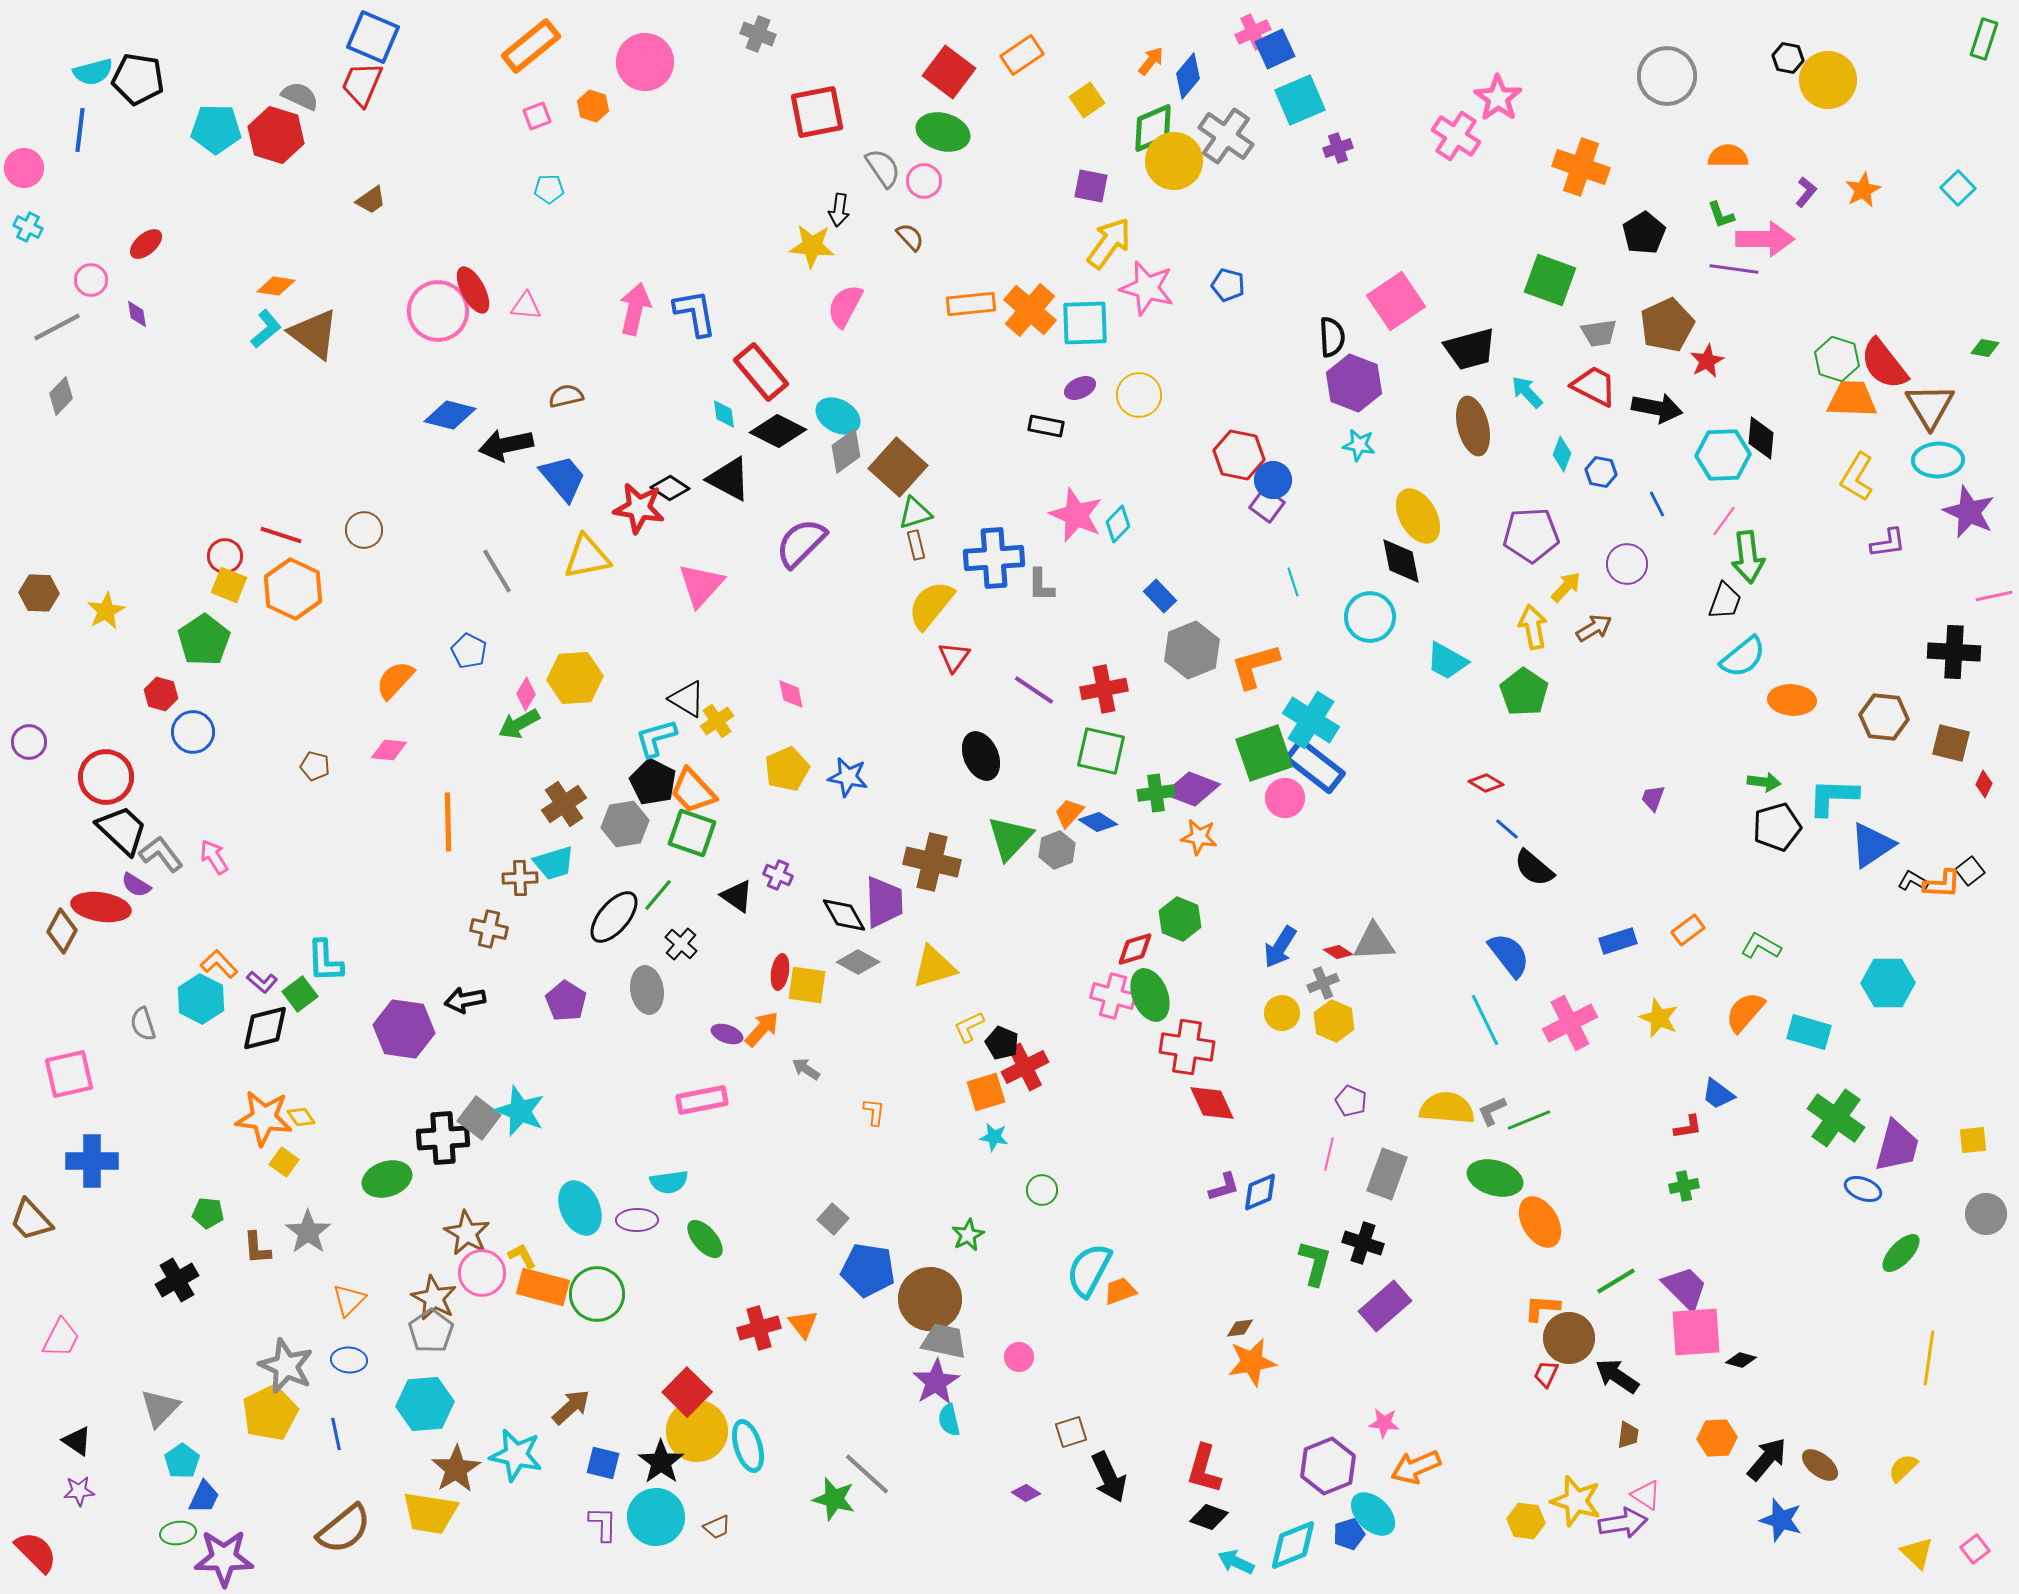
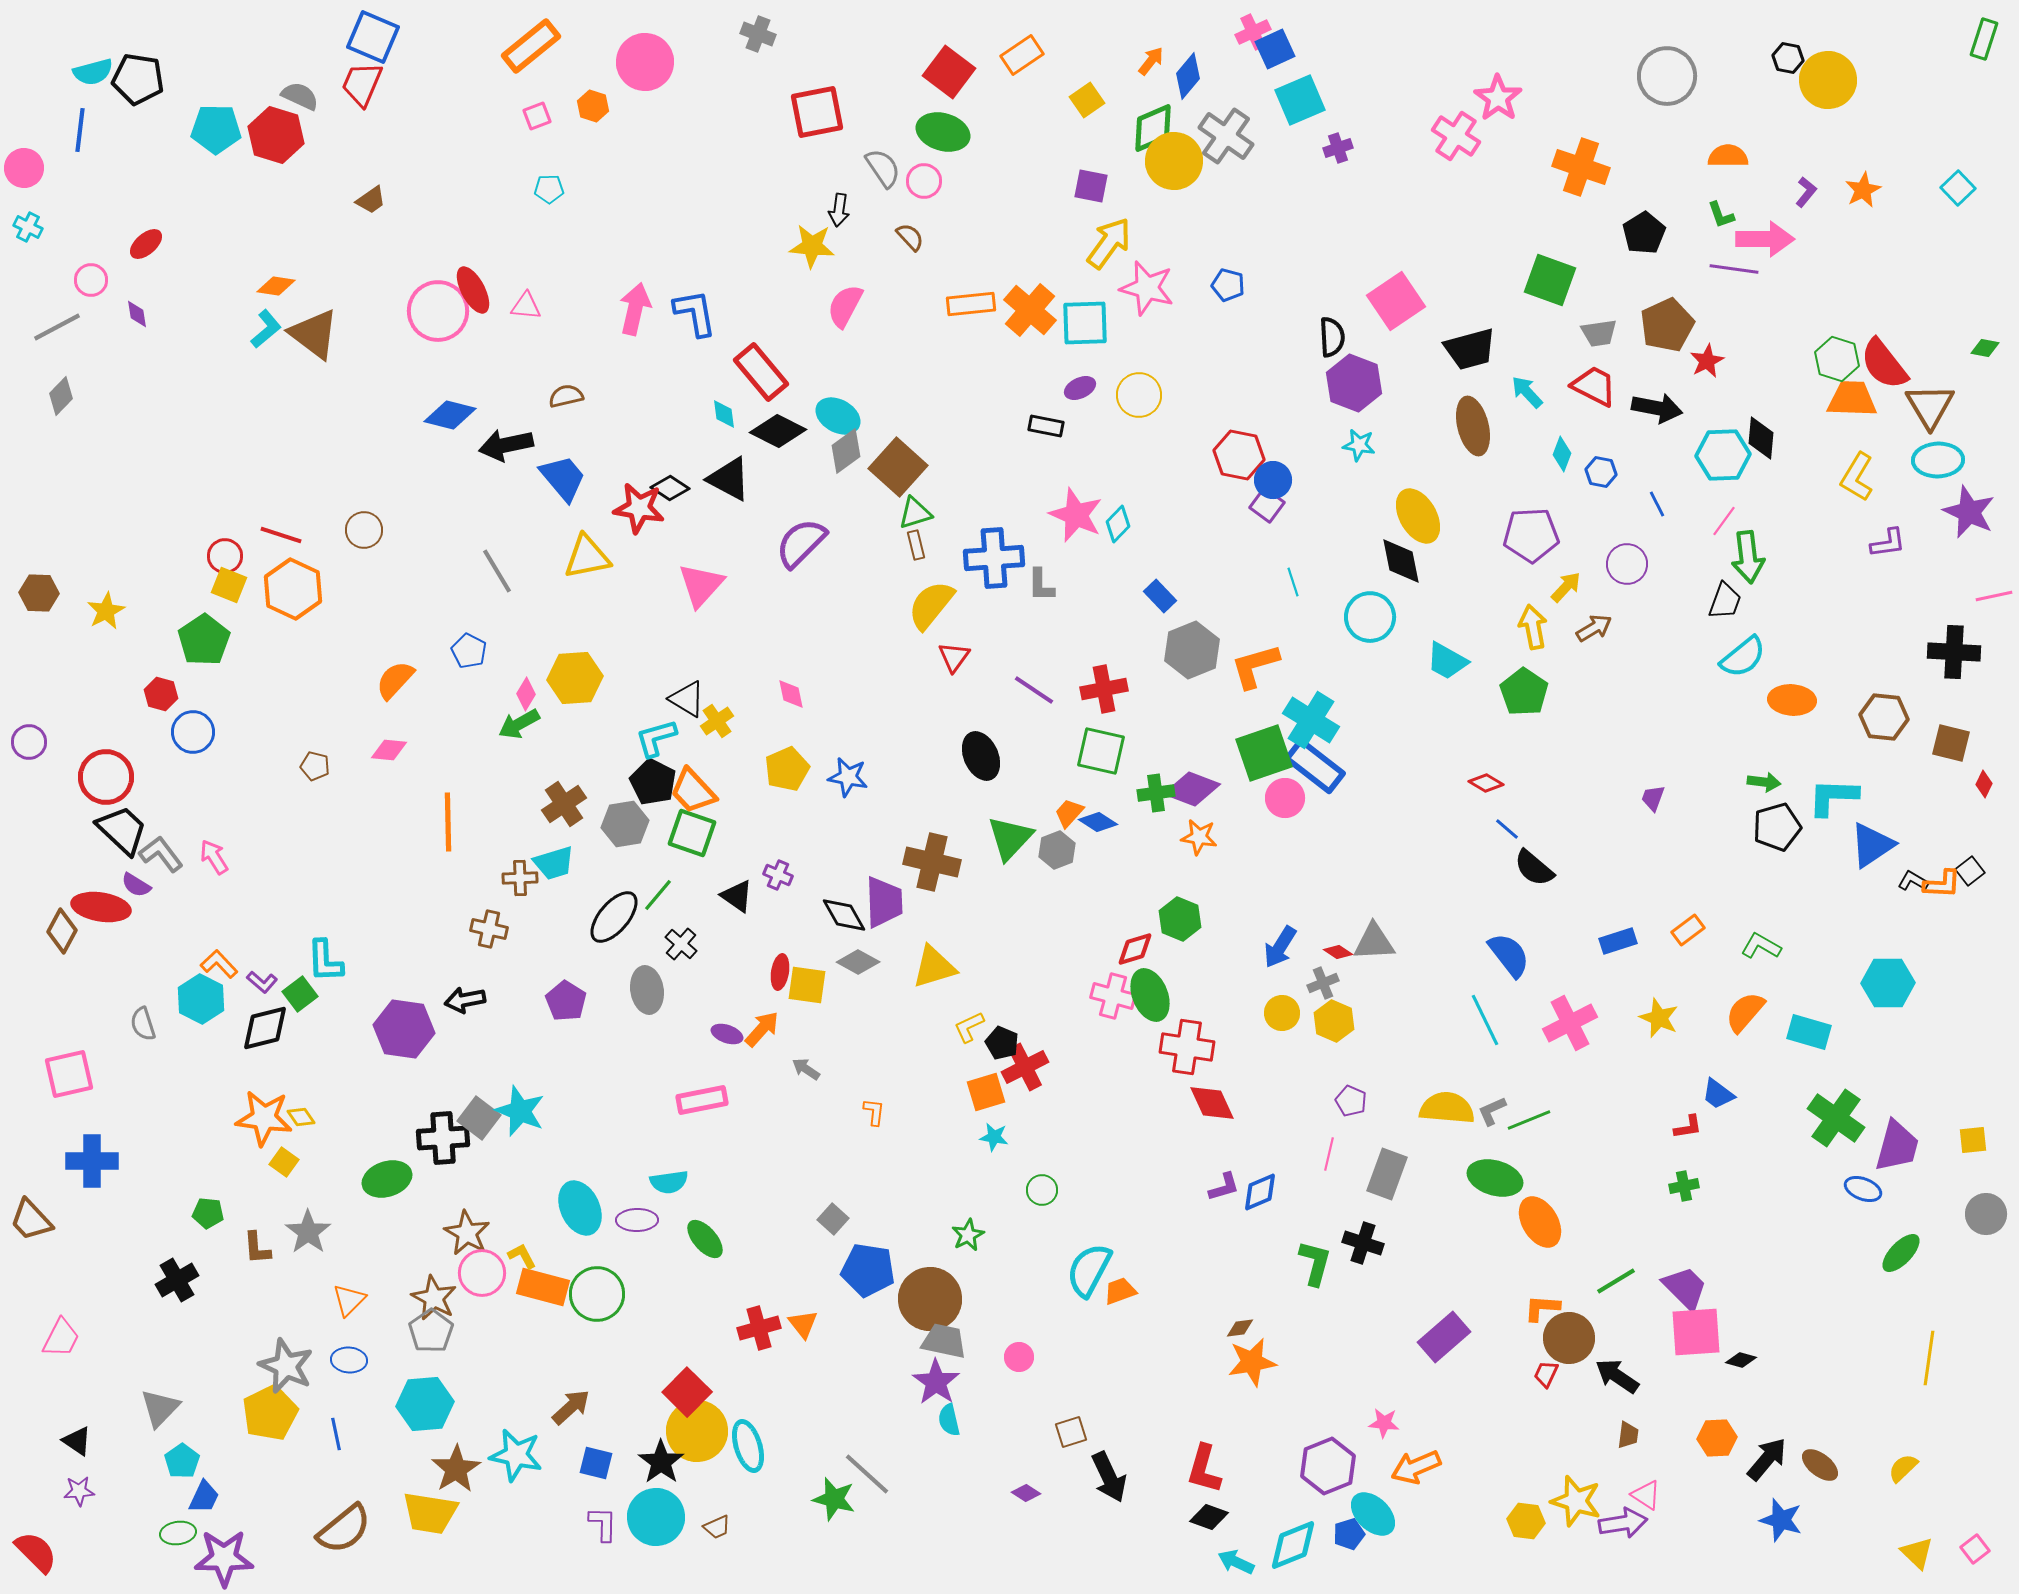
purple rectangle at (1385, 1306): moved 59 px right, 31 px down
purple star at (936, 1382): rotated 6 degrees counterclockwise
blue square at (603, 1463): moved 7 px left
